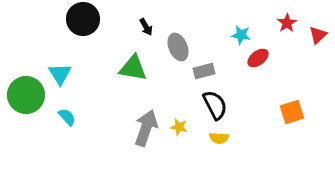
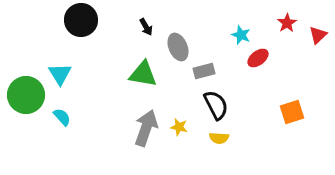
black circle: moved 2 px left, 1 px down
cyan star: rotated 12 degrees clockwise
green triangle: moved 10 px right, 6 px down
black semicircle: moved 1 px right
cyan semicircle: moved 5 px left
